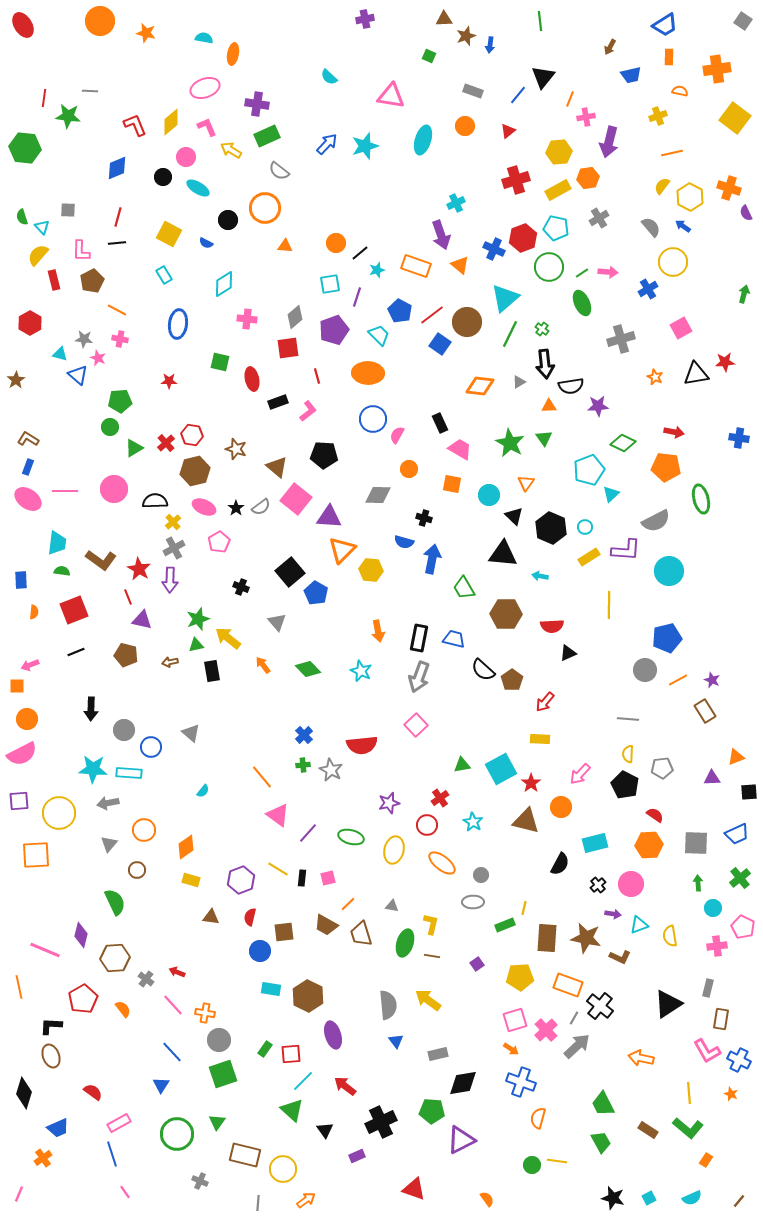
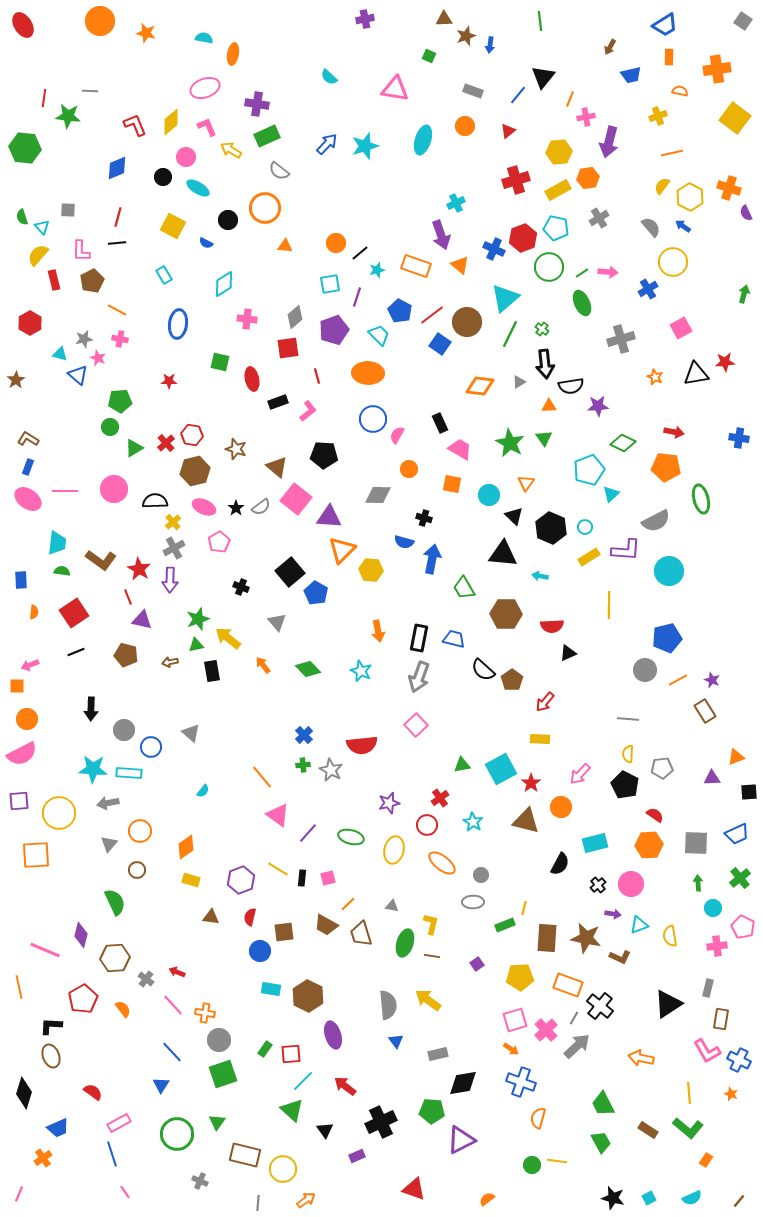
pink triangle at (391, 96): moved 4 px right, 7 px up
yellow square at (169, 234): moved 4 px right, 8 px up
gray star at (84, 339): rotated 18 degrees counterclockwise
red square at (74, 610): moved 3 px down; rotated 12 degrees counterclockwise
orange circle at (144, 830): moved 4 px left, 1 px down
orange semicircle at (487, 1199): rotated 91 degrees counterclockwise
